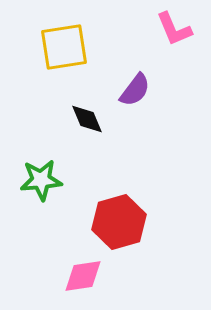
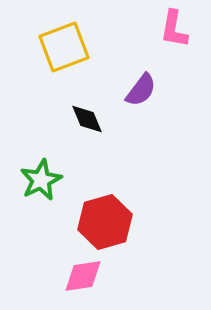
pink L-shape: rotated 33 degrees clockwise
yellow square: rotated 12 degrees counterclockwise
purple semicircle: moved 6 px right
green star: rotated 21 degrees counterclockwise
red hexagon: moved 14 px left
